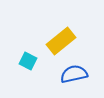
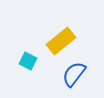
blue semicircle: rotated 40 degrees counterclockwise
